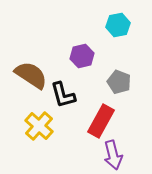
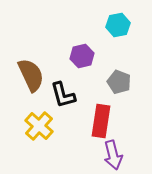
brown semicircle: rotated 32 degrees clockwise
red rectangle: rotated 20 degrees counterclockwise
